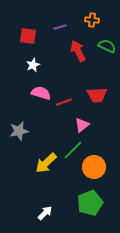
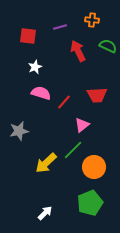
green semicircle: moved 1 px right
white star: moved 2 px right, 2 px down
red line: rotated 28 degrees counterclockwise
